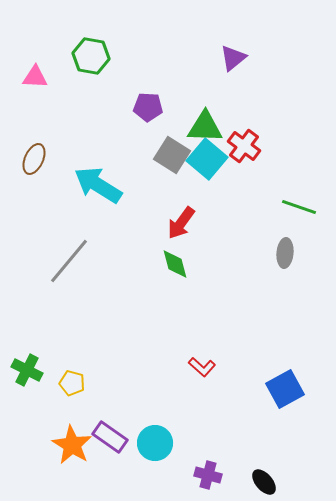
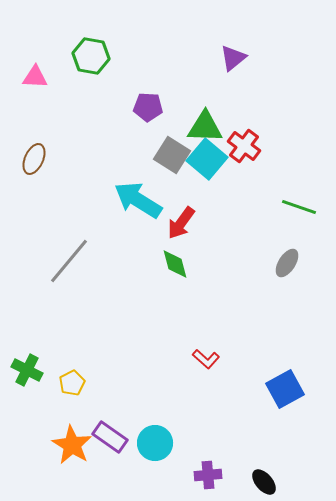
cyan arrow: moved 40 px right, 15 px down
gray ellipse: moved 2 px right, 10 px down; rotated 28 degrees clockwise
red L-shape: moved 4 px right, 8 px up
yellow pentagon: rotated 30 degrees clockwise
purple cross: rotated 20 degrees counterclockwise
